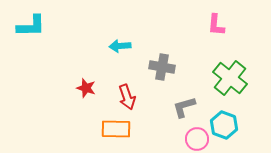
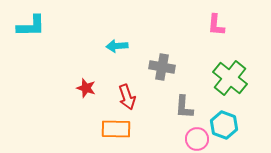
cyan arrow: moved 3 px left
gray L-shape: rotated 70 degrees counterclockwise
